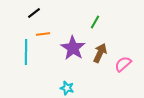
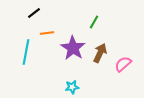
green line: moved 1 px left
orange line: moved 4 px right, 1 px up
cyan line: rotated 10 degrees clockwise
cyan star: moved 5 px right, 1 px up; rotated 24 degrees counterclockwise
